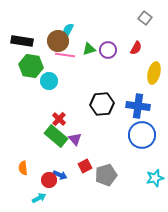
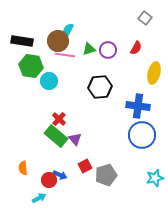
black hexagon: moved 2 px left, 17 px up
